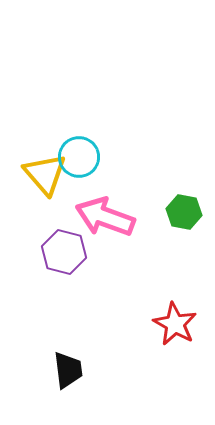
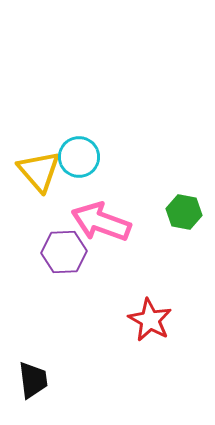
yellow triangle: moved 6 px left, 3 px up
pink arrow: moved 4 px left, 5 px down
purple hexagon: rotated 18 degrees counterclockwise
red star: moved 25 px left, 4 px up
black trapezoid: moved 35 px left, 10 px down
